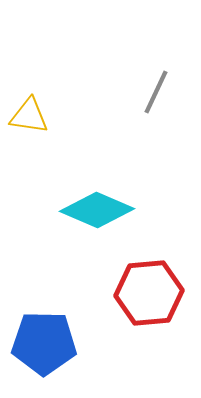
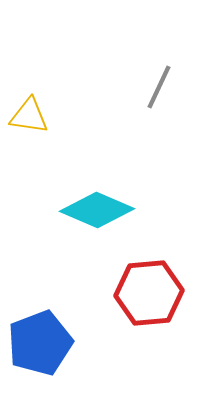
gray line: moved 3 px right, 5 px up
blue pentagon: moved 4 px left; rotated 22 degrees counterclockwise
